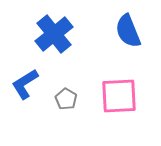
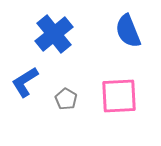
blue L-shape: moved 2 px up
